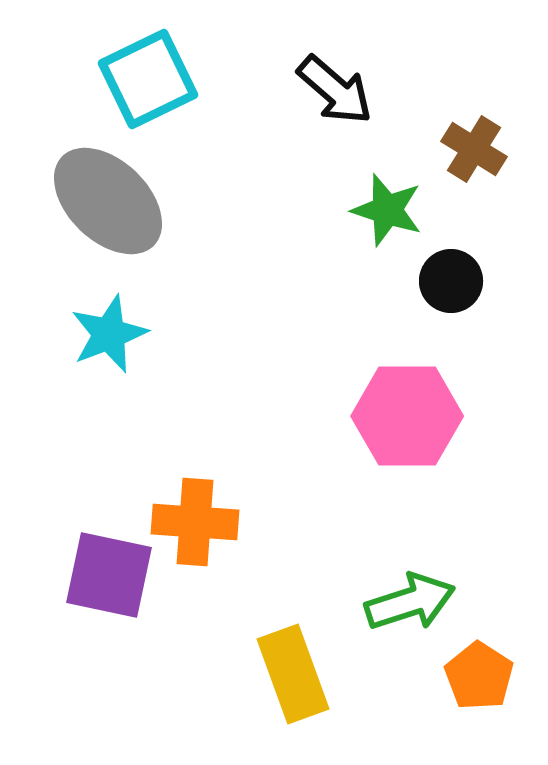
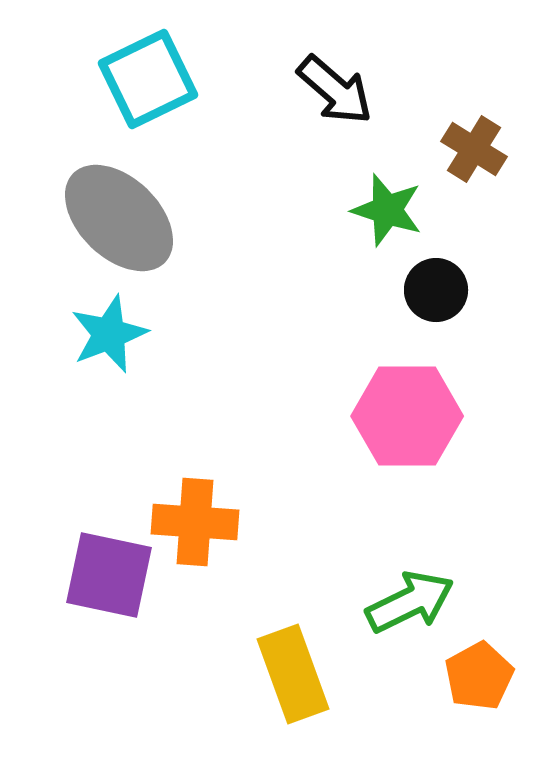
gray ellipse: moved 11 px right, 17 px down
black circle: moved 15 px left, 9 px down
green arrow: rotated 8 degrees counterclockwise
orange pentagon: rotated 10 degrees clockwise
